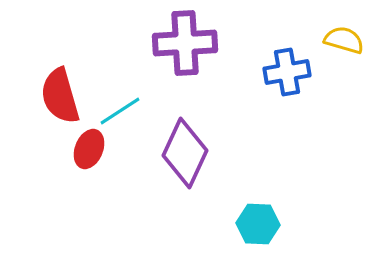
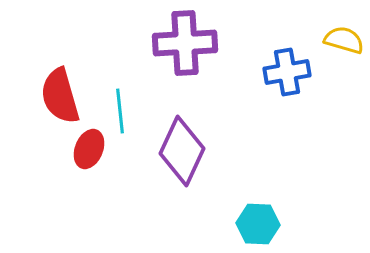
cyan line: rotated 63 degrees counterclockwise
purple diamond: moved 3 px left, 2 px up
